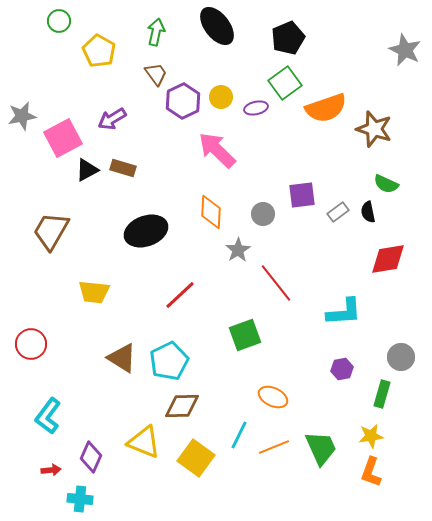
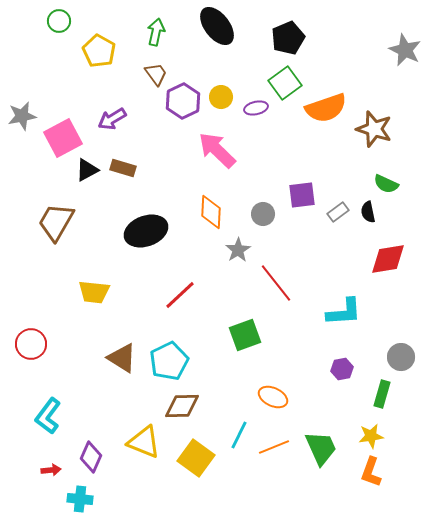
brown trapezoid at (51, 231): moved 5 px right, 9 px up
